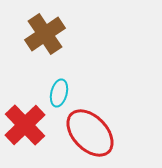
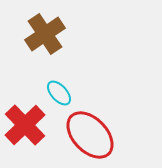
cyan ellipse: rotated 56 degrees counterclockwise
red ellipse: moved 2 px down
